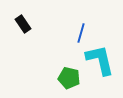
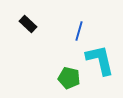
black rectangle: moved 5 px right; rotated 12 degrees counterclockwise
blue line: moved 2 px left, 2 px up
